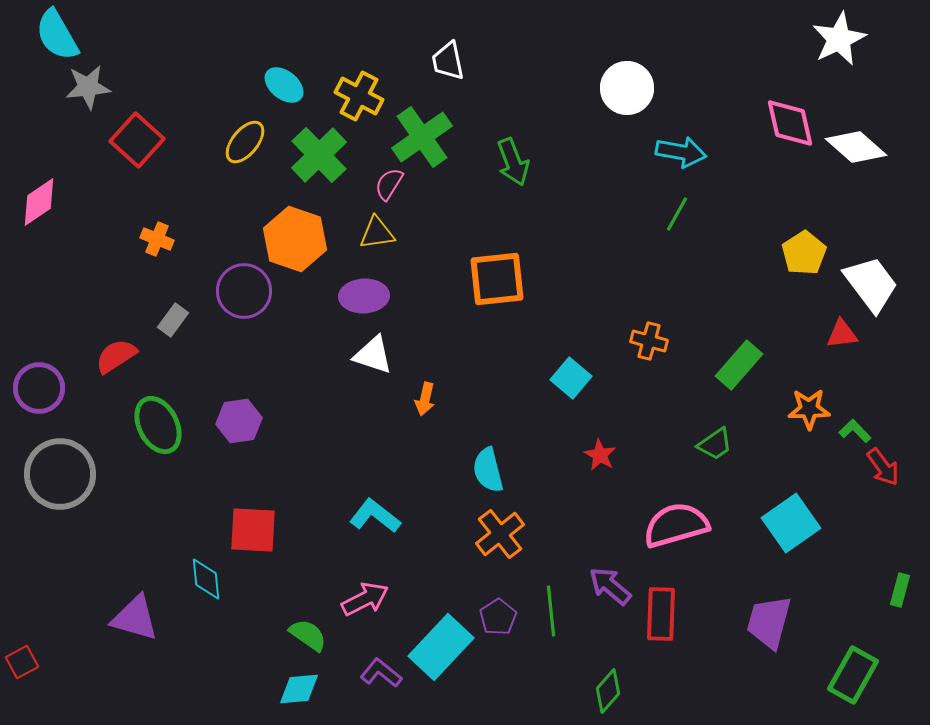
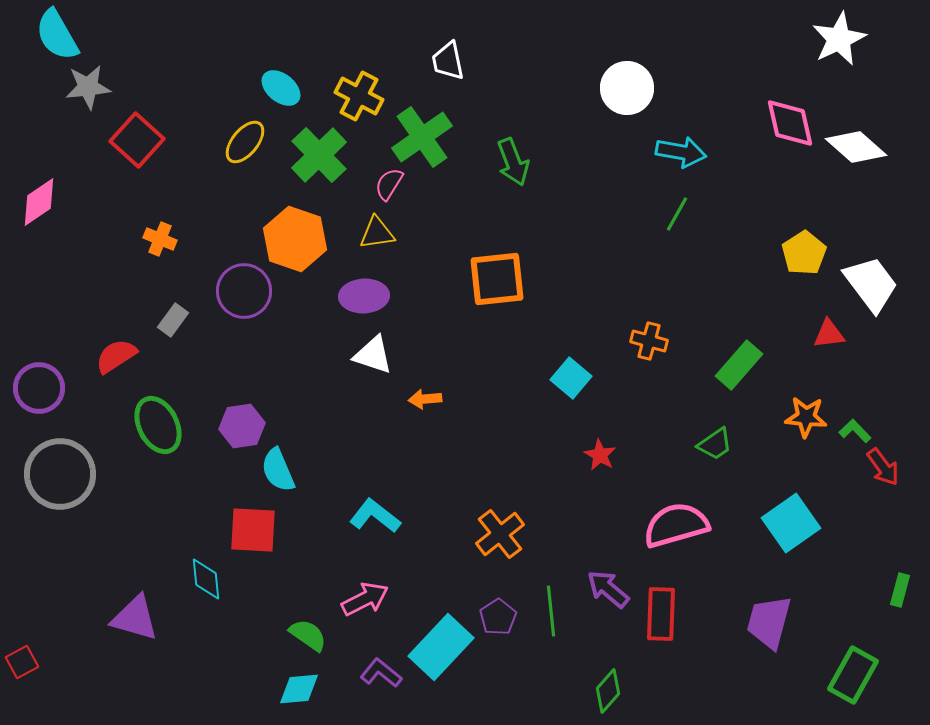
cyan ellipse at (284, 85): moved 3 px left, 3 px down
orange cross at (157, 239): moved 3 px right
red triangle at (842, 334): moved 13 px left
orange arrow at (425, 399): rotated 72 degrees clockwise
orange star at (809, 409): moved 3 px left, 8 px down; rotated 6 degrees clockwise
purple hexagon at (239, 421): moved 3 px right, 5 px down
cyan semicircle at (488, 470): moved 210 px left; rotated 9 degrees counterclockwise
purple arrow at (610, 586): moved 2 px left, 3 px down
